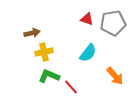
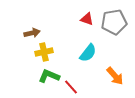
gray pentagon: moved 1 px right, 1 px up
